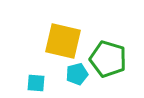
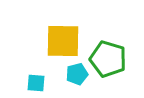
yellow square: rotated 12 degrees counterclockwise
